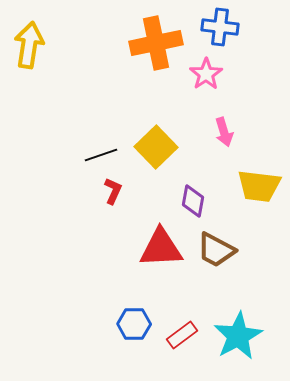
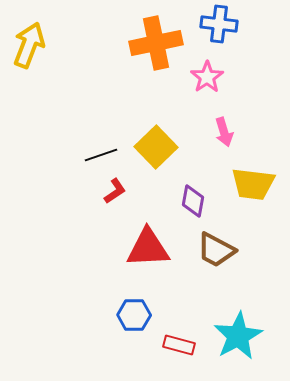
blue cross: moved 1 px left, 3 px up
yellow arrow: rotated 12 degrees clockwise
pink star: moved 1 px right, 3 px down
yellow trapezoid: moved 6 px left, 2 px up
red L-shape: moved 2 px right; rotated 32 degrees clockwise
red triangle: moved 13 px left
blue hexagon: moved 9 px up
red rectangle: moved 3 px left, 10 px down; rotated 52 degrees clockwise
